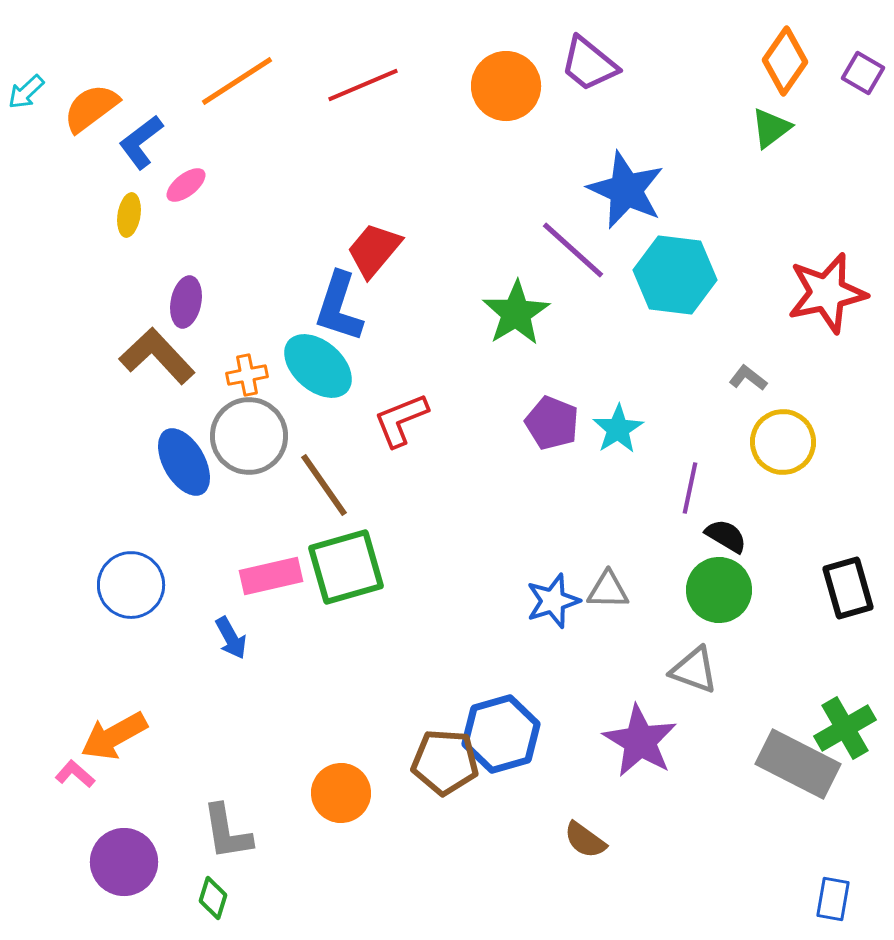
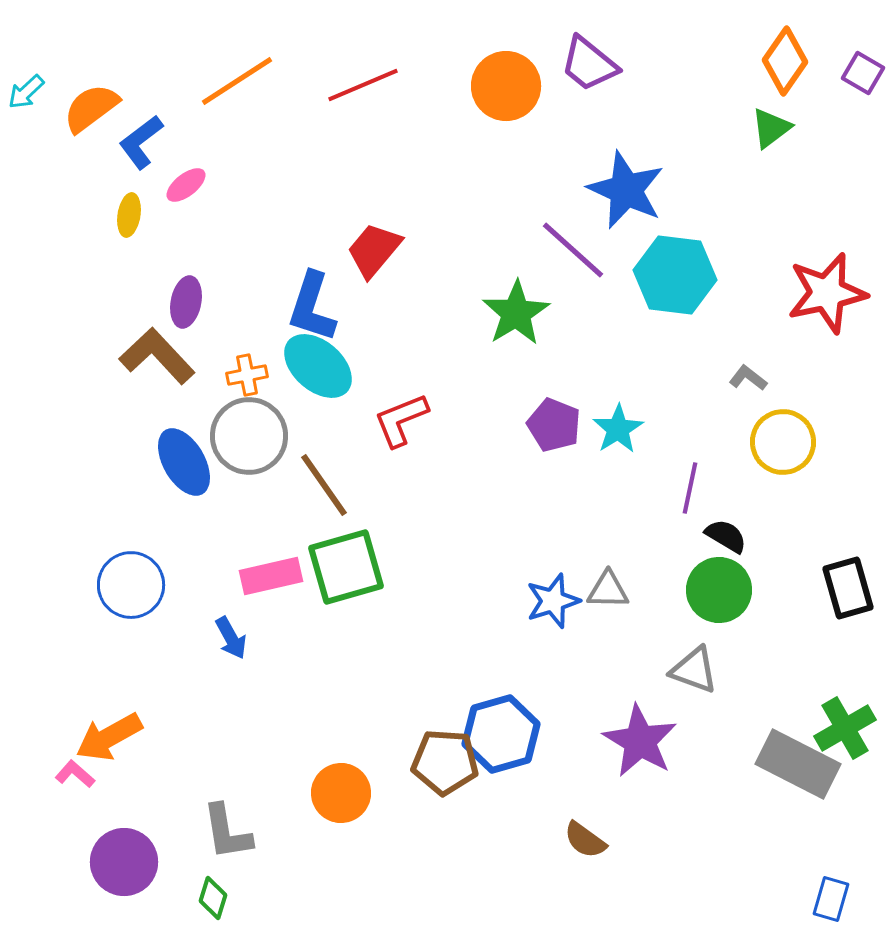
blue L-shape at (339, 307): moved 27 px left
purple pentagon at (552, 423): moved 2 px right, 2 px down
orange arrow at (114, 736): moved 5 px left, 1 px down
blue rectangle at (833, 899): moved 2 px left; rotated 6 degrees clockwise
